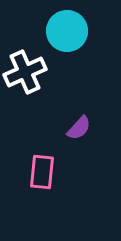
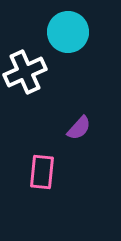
cyan circle: moved 1 px right, 1 px down
